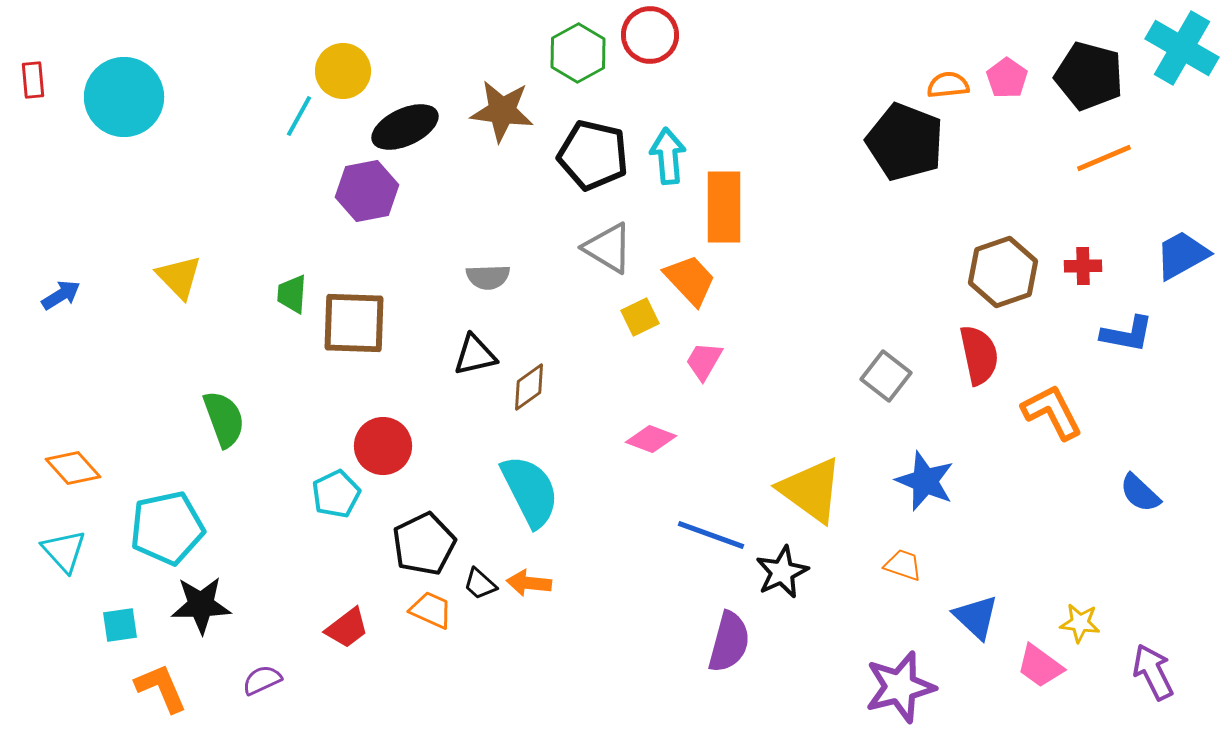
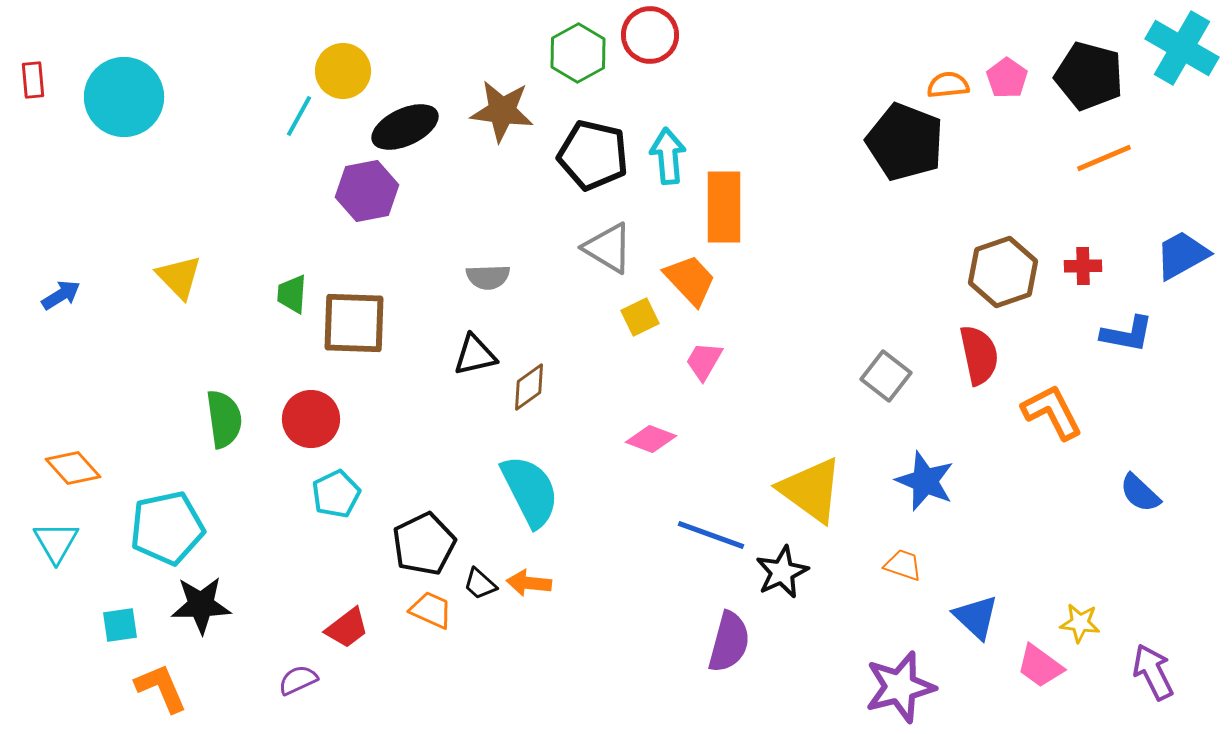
green semicircle at (224, 419): rotated 12 degrees clockwise
red circle at (383, 446): moved 72 px left, 27 px up
cyan triangle at (64, 551): moved 8 px left, 9 px up; rotated 12 degrees clockwise
purple semicircle at (262, 680): moved 36 px right
